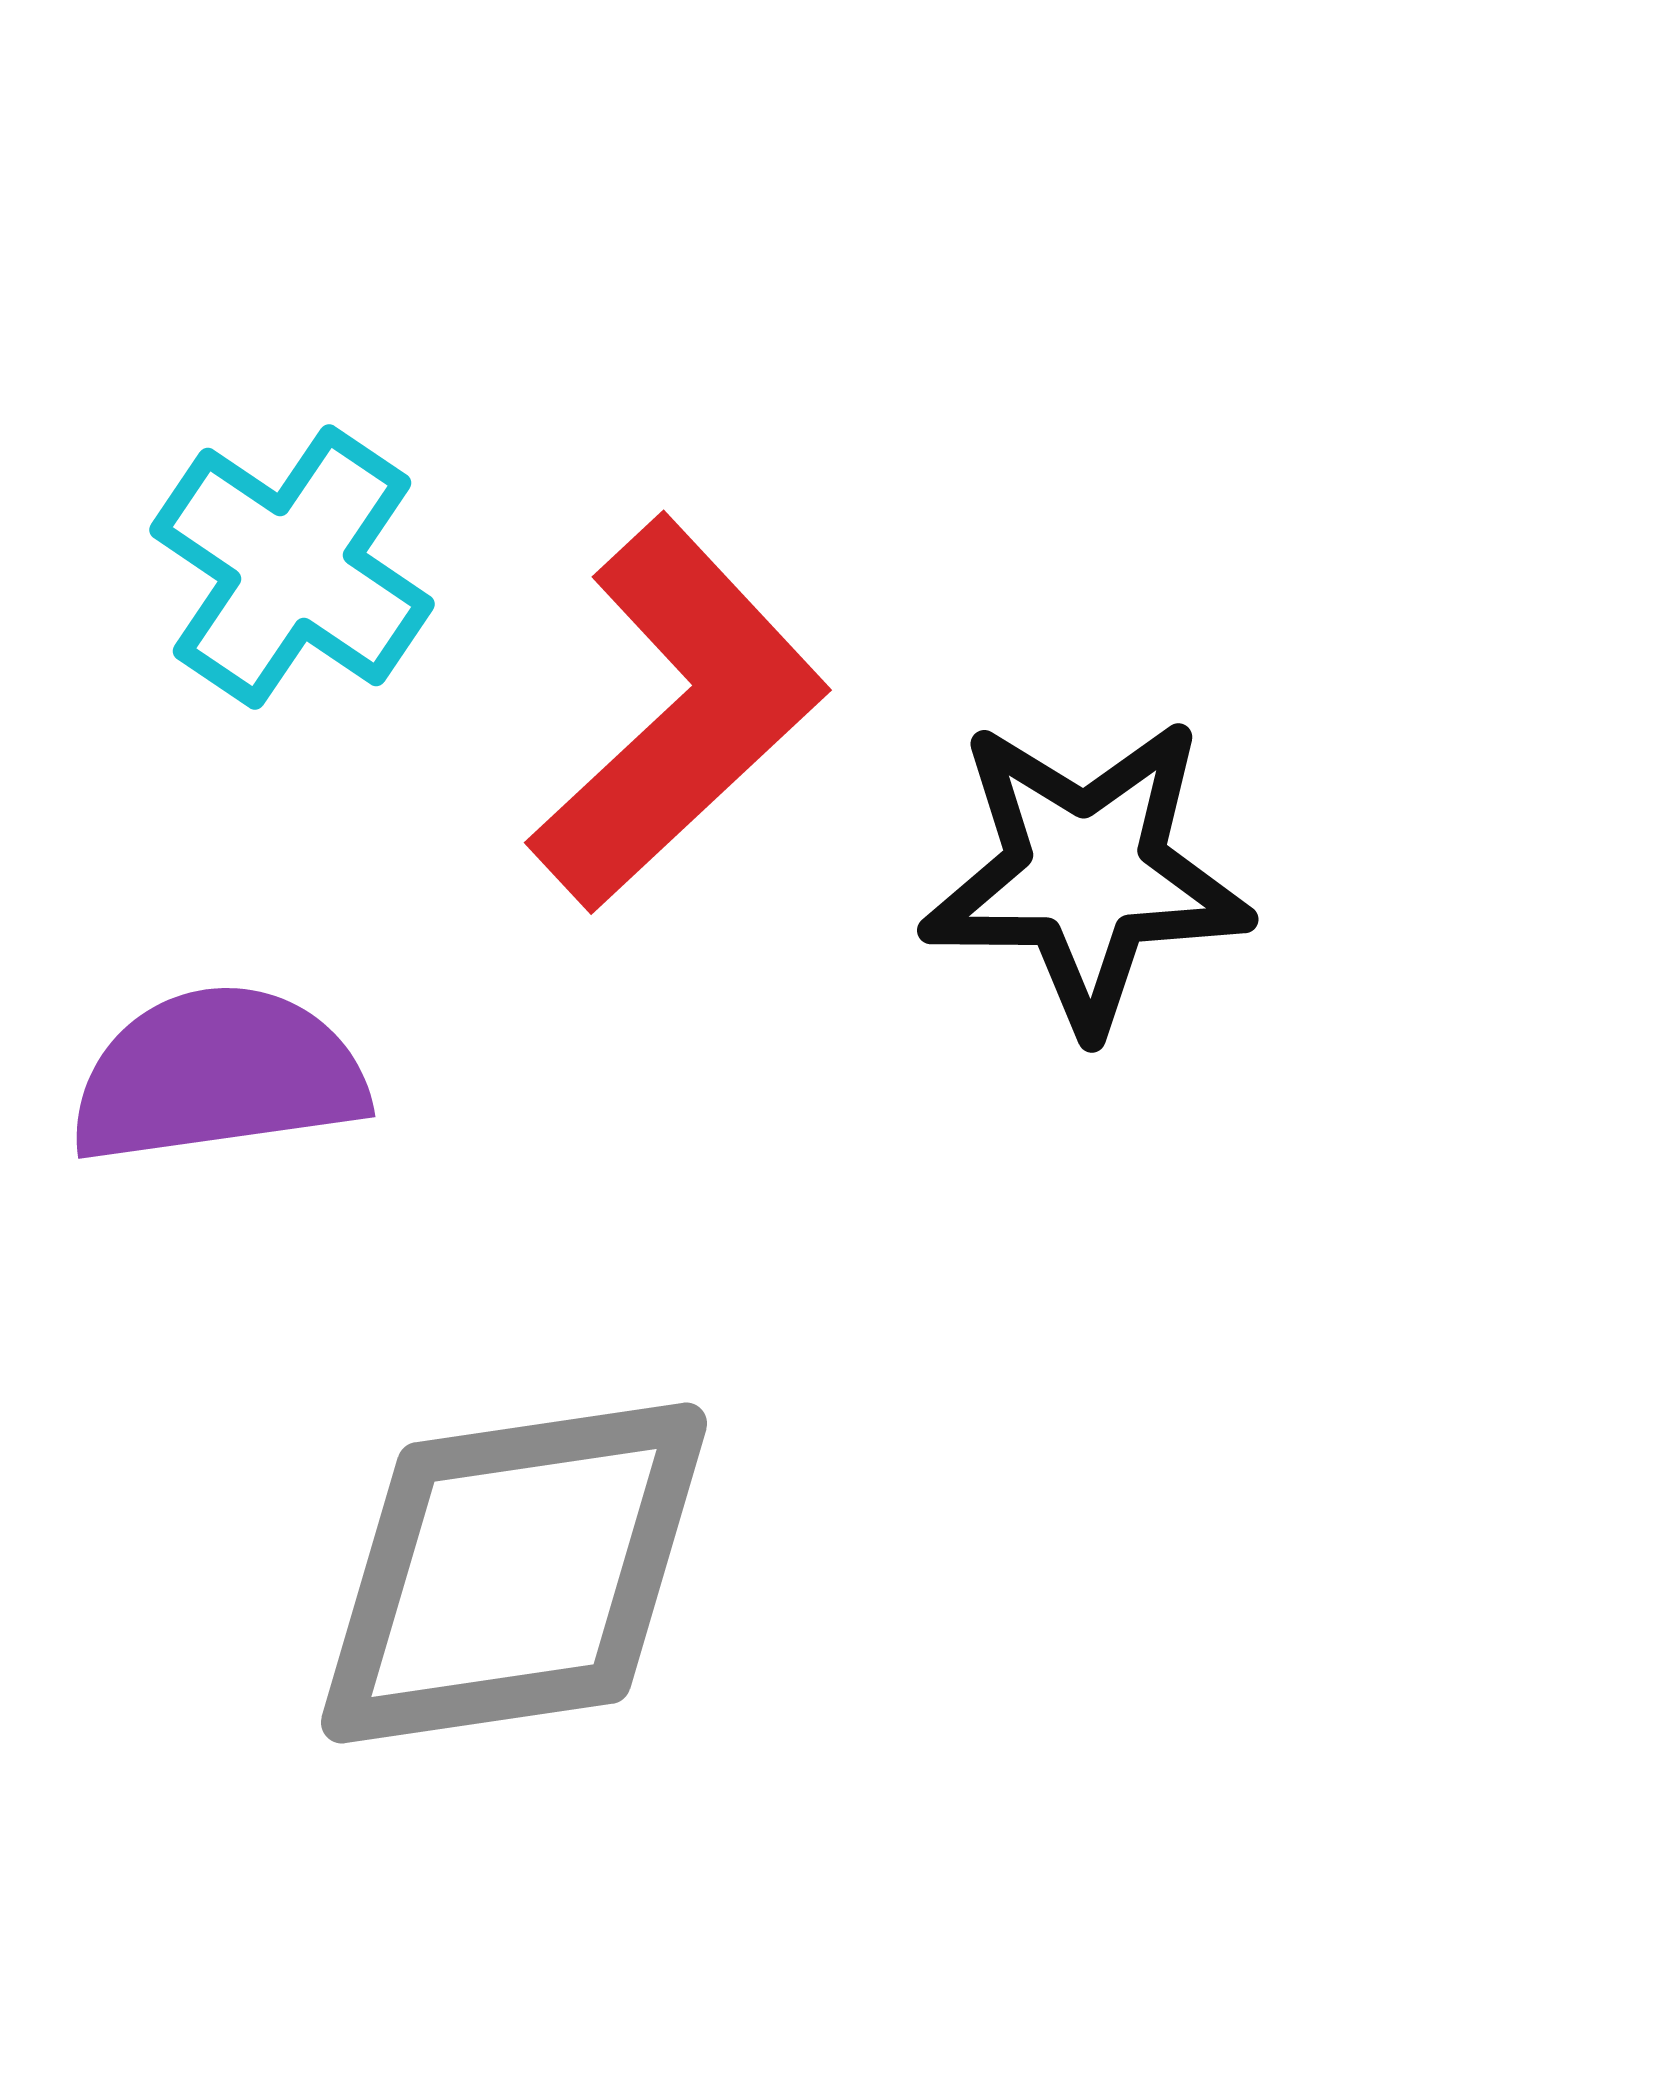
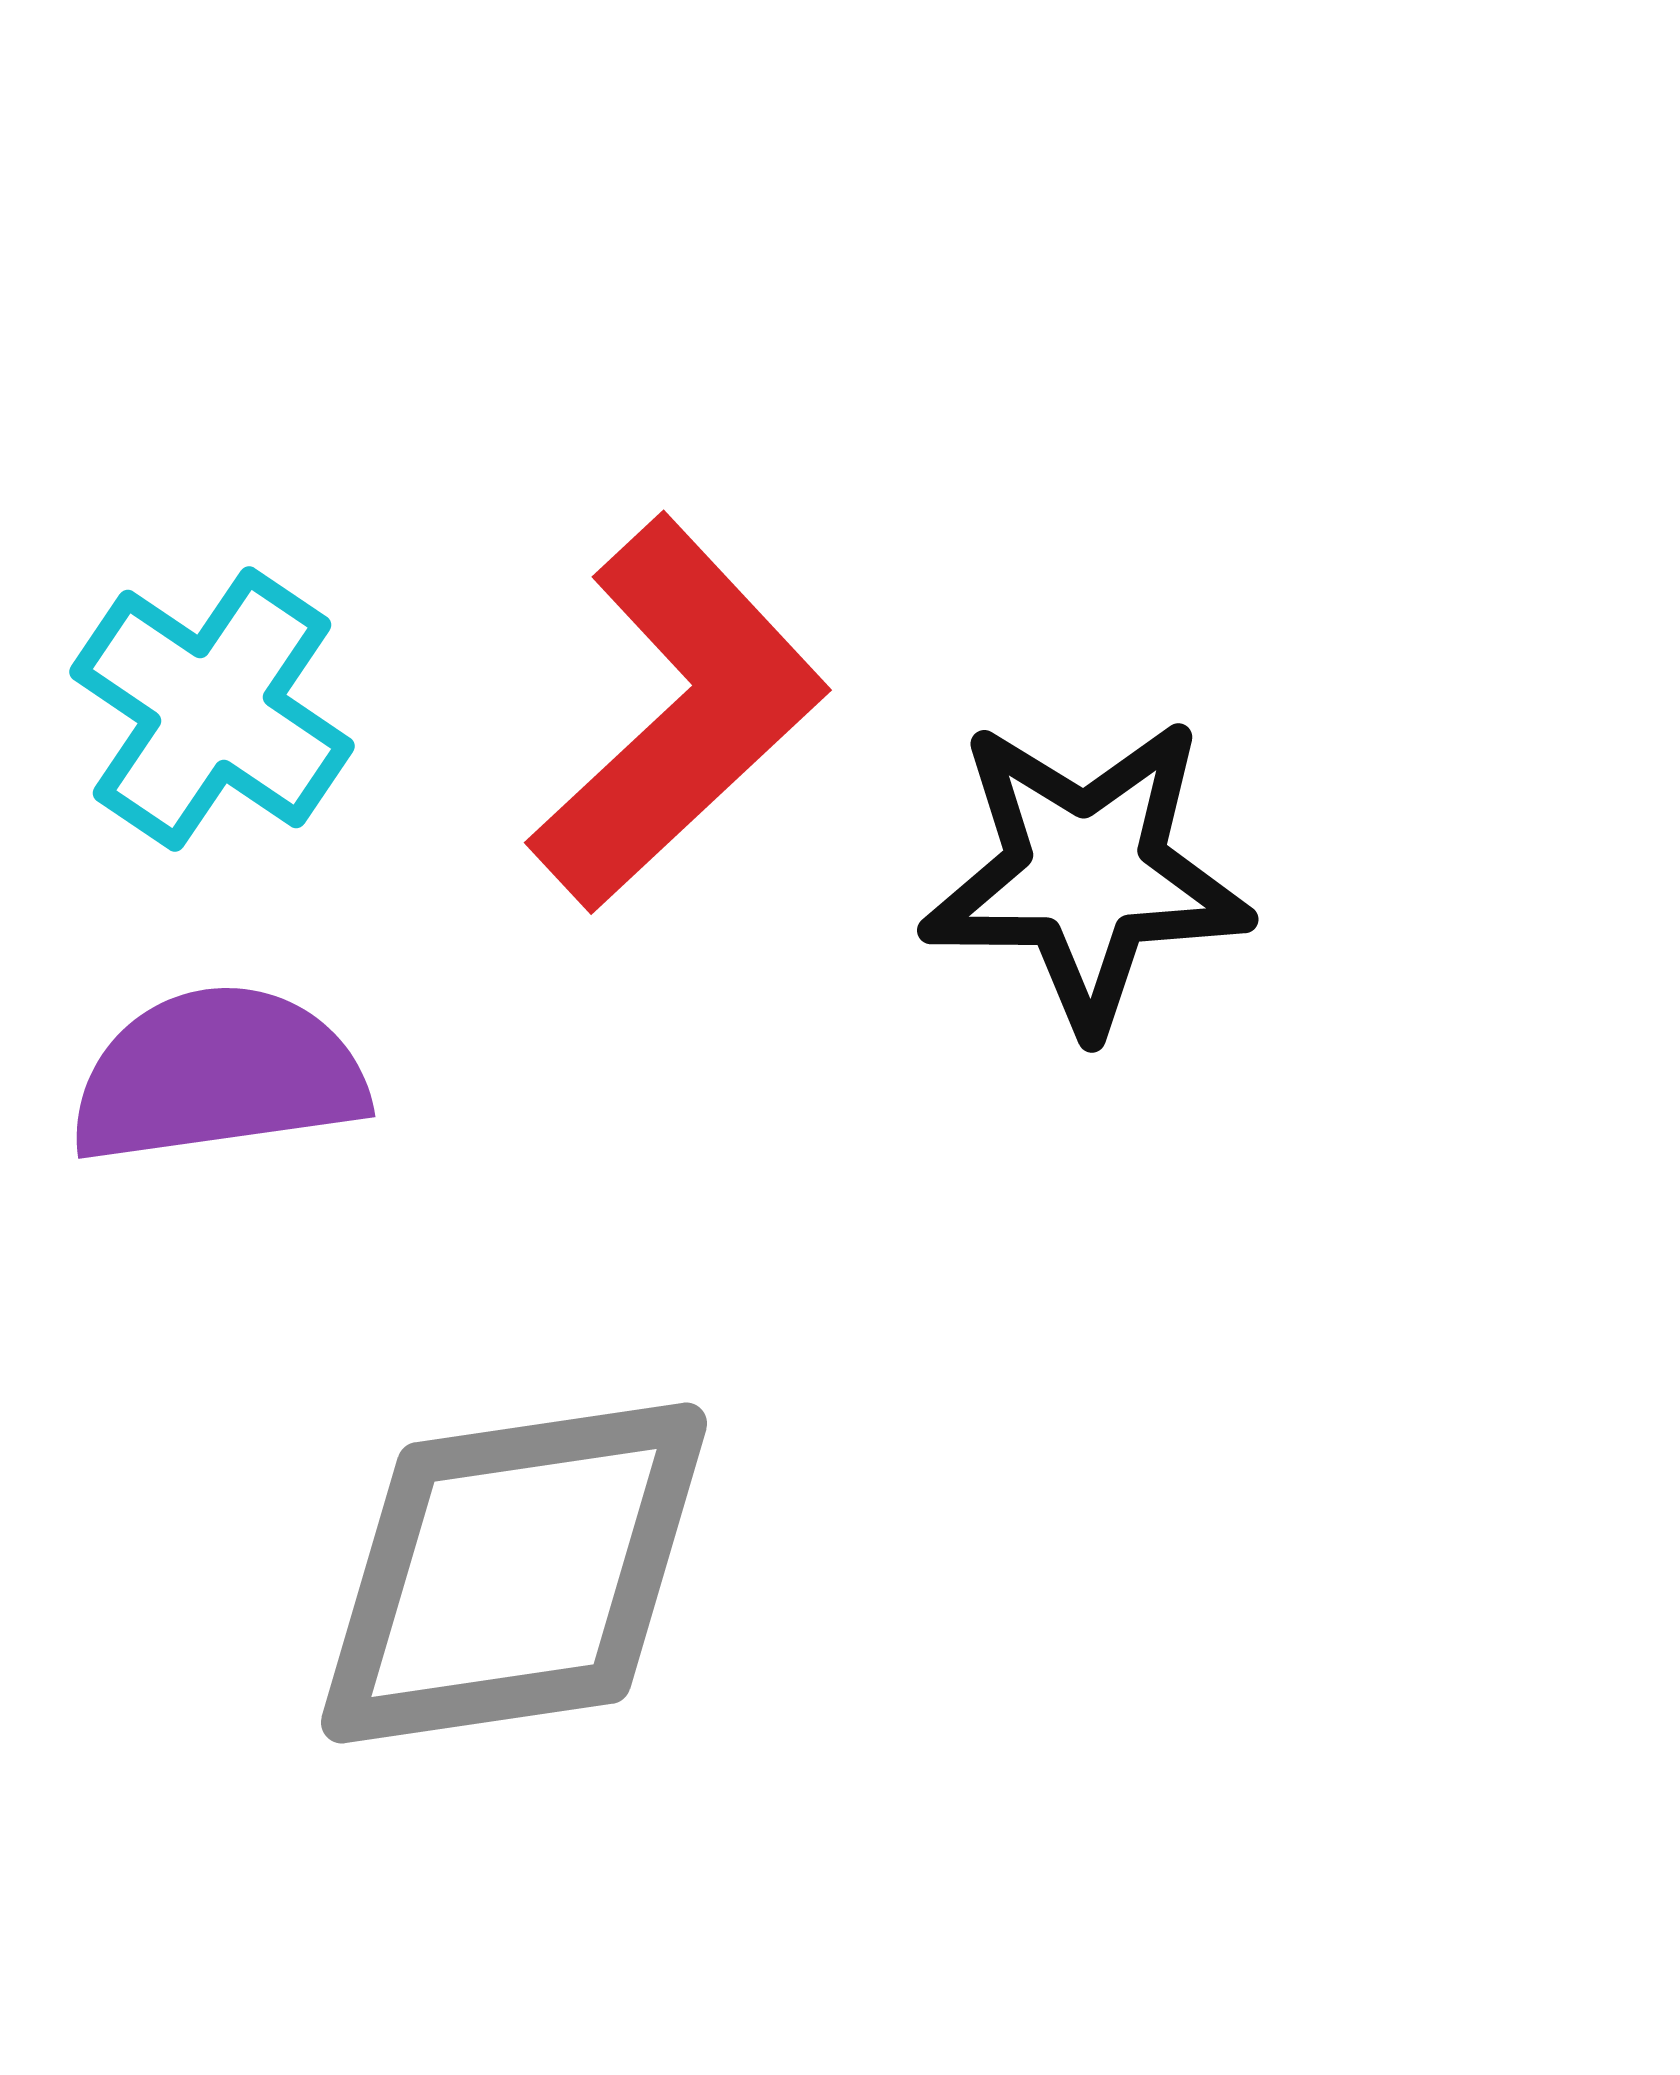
cyan cross: moved 80 px left, 142 px down
